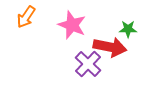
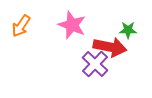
orange arrow: moved 5 px left, 9 px down
green star: moved 1 px down
purple cross: moved 7 px right
